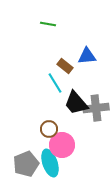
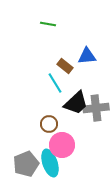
black trapezoid: rotated 92 degrees counterclockwise
brown circle: moved 5 px up
